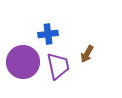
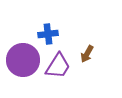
purple circle: moved 2 px up
purple trapezoid: rotated 44 degrees clockwise
